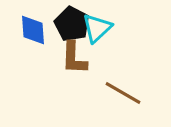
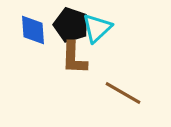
black pentagon: moved 1 px left, 1 px down; rotated 8 degrees counterclockwise
